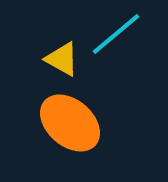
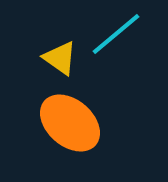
yellow triangle: moved 2 px left, 1 px up; rotated 6 degrees clockwise
